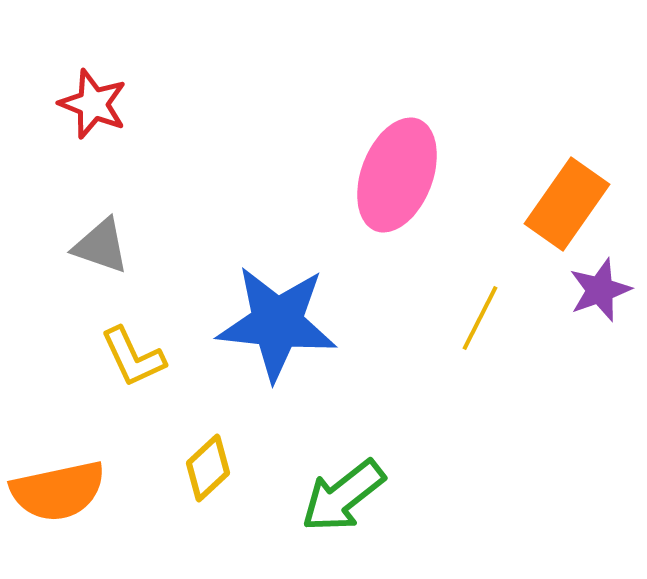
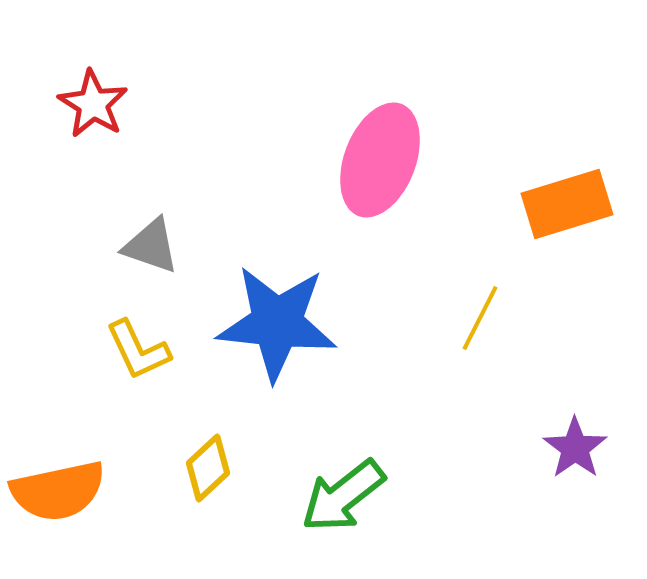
red star: rotated 10 degrees clockwise
pink ellipse: moved 17 px left, 15 px up
orange rectangle: rotated 38 degrees clockwise
gray triangle: moved 50 px right
purple star: moved 25 px left, 158 px down; rotated 16 degrees counterclockwise
yellow L-shape: moved 5 px right, 7 px up
